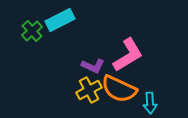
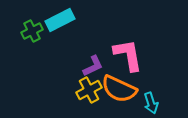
green cross: rotated 15 degrees clockwise
pink L-shape: rotated 69 degrees counterclockwise
purple L-shape: rotated 50 degrees counterclockwise
cyan arrow: moved 1 px right; rotated 15 degrees counterclockwise
